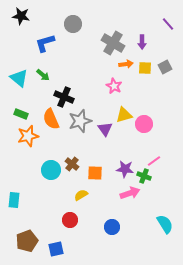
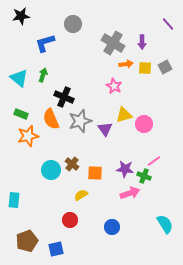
black star: rotated 18 degrees counterclockwise
green arrow: rotated 112 degrees counterclockwise
